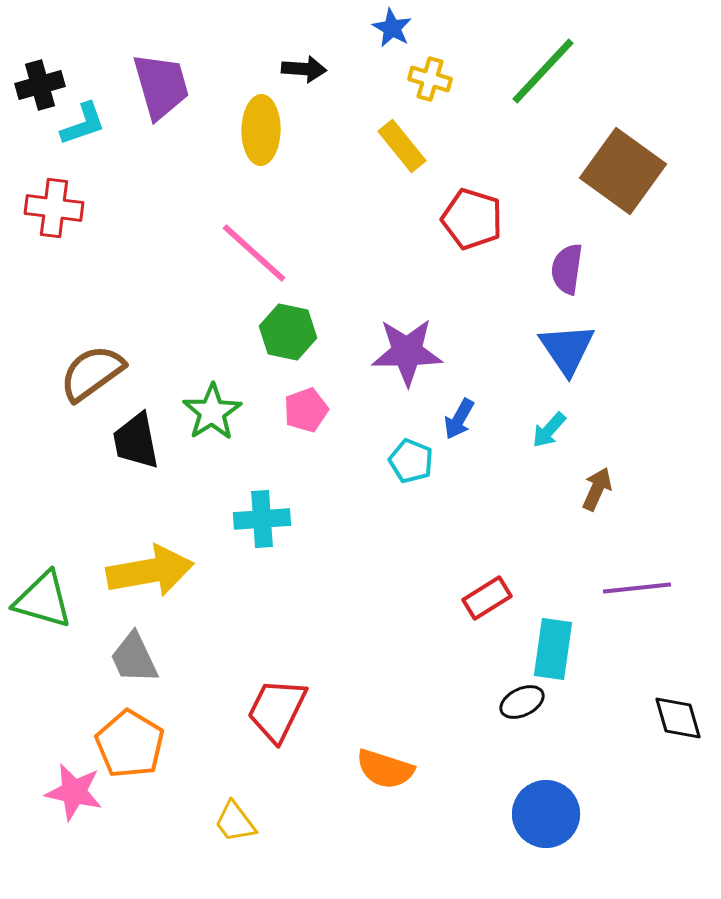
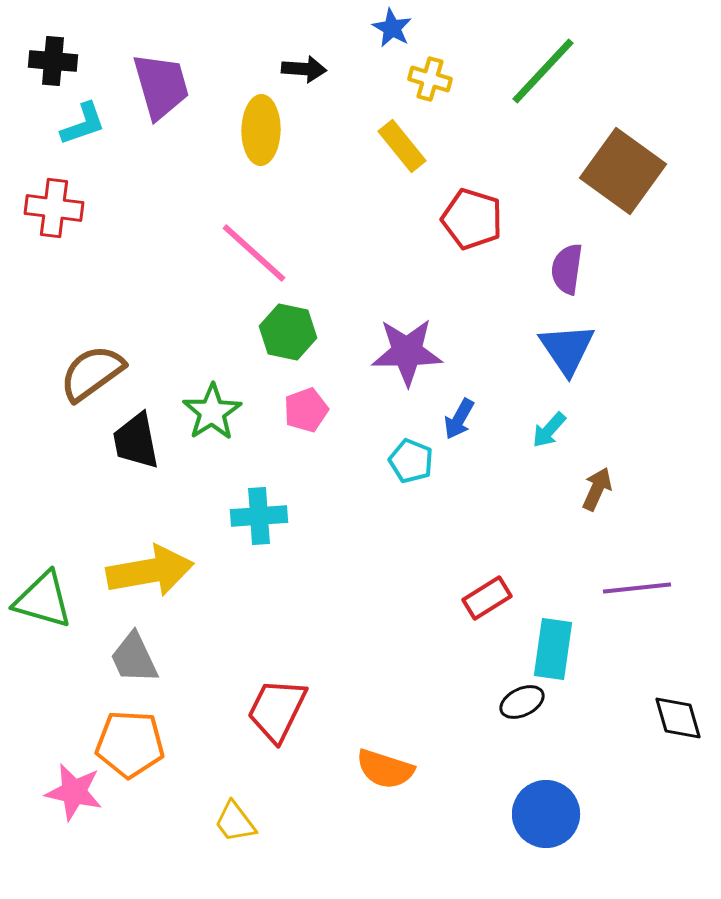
black cross: moved 13 px right, 24 px up; rotated 21 degrees clockwise
cyan cross: moved 3 px left, 3 px up
orange pentagon: rotated 28 degrees counterclockwise
